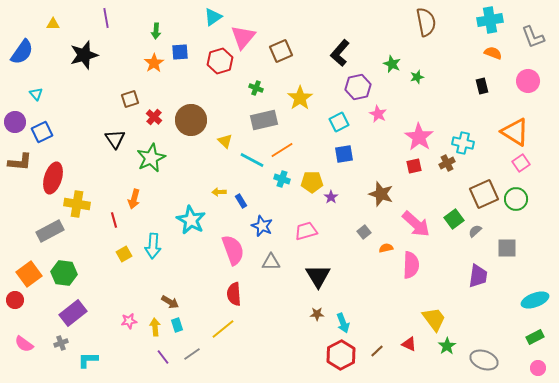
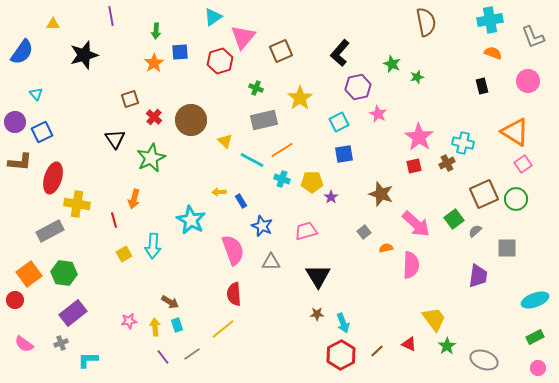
purple line at (106, 18): moved 5 px right, 2 px up
pink square at (521, 163): moved 2 px right, 1 px down
